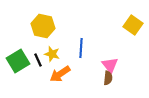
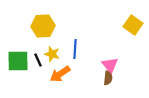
yellow hexagon: rotated 15 degrees counterclockwise
blue line: moved 6 px left, 1 px down
green square: rotated 30 degrees clockwise
